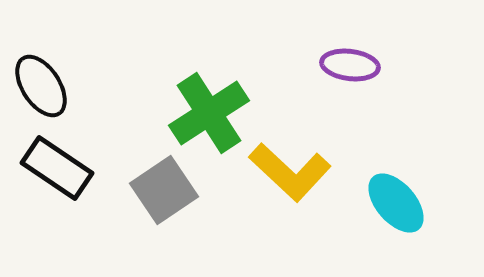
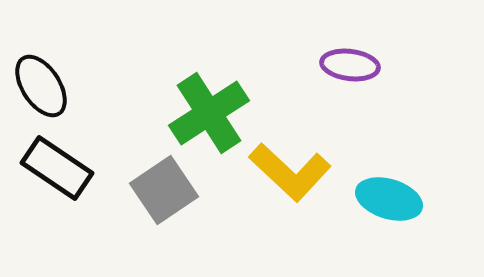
cyan ellipse: moved 7 px left, 4 px up; rotated 32 degrees counterclockwise
